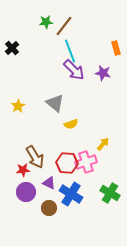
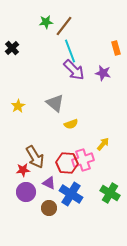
pink cross: moved 3 px left, 2 px up
